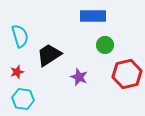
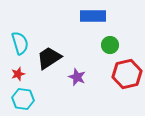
cyan semicircle: moved 7 px down
green circle: moved 5 px right
black trapezoid: moved 3 px down
red star: moved 1 px right, 2 px down
purple star: moved 2 px left
